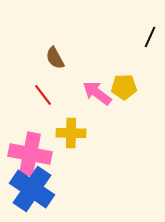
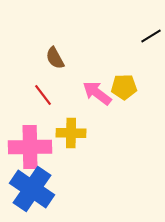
black line: moved 1 px right, 1 px up; rotated 35 degrees clockwise
pink cross: moved 7 px up; rotated 12 degrees counterclockwise
